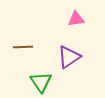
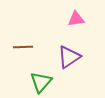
green triangle: rotated 15 degrees clockwise
